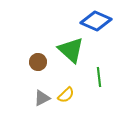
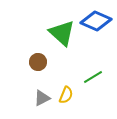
green triangle: moved 9 px left, 17 px up
green line: moved 6 px left; rotated 66 degrees clockwise
yellow semicircle: rotated 24 degrees counterclockwise
